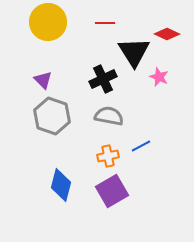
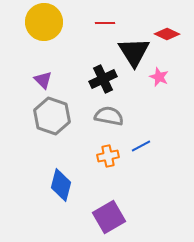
yellow circle: moved 4 px left
purple square: moved 3 px left, 26 px down
